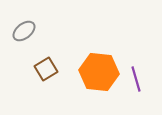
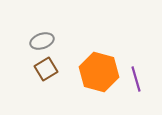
gray ellipse: moved 18 px right, 10 px down; rotated 20 degrees clockwise
orange hexagon: rotated 9 degrees clockwise
